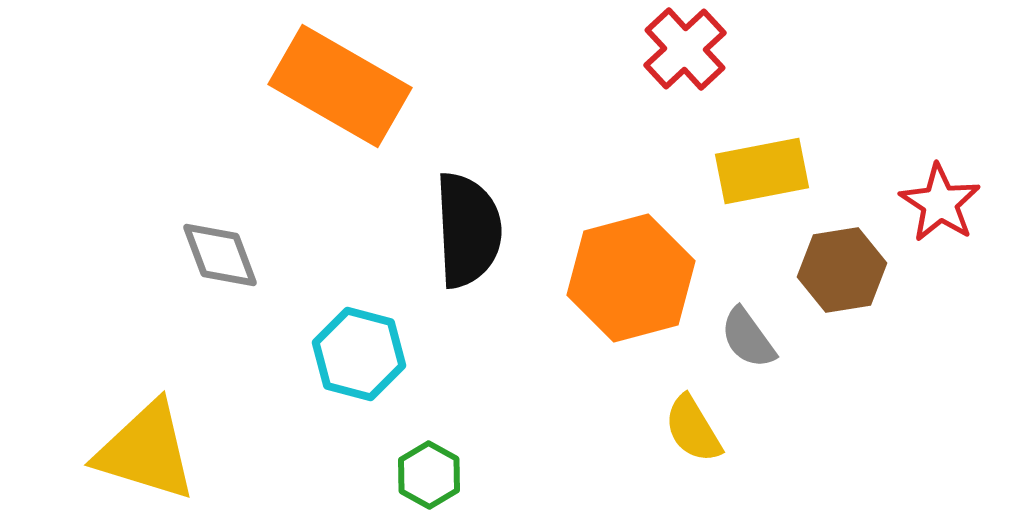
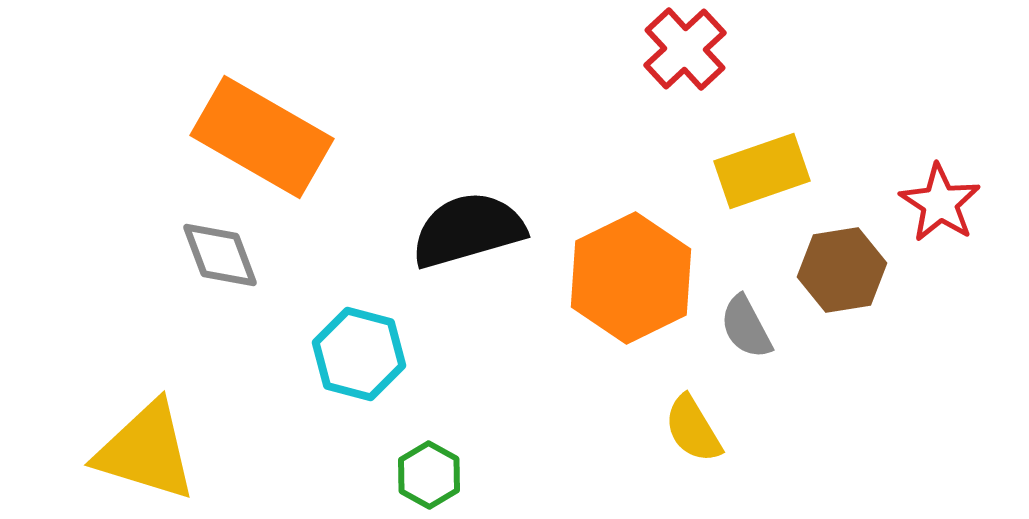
orange rectangle: moved 78 px left, 51 px down
yellow rectangle: rotated 8 degrees counterclockwise
black semicircle: rotated 103 degrees counterclockwise
orange hexagon: rotated 11 degrees counterclockwise
gray semicircle: moved 2 px left, 11 px up; rotated 8 degrees clockwise
